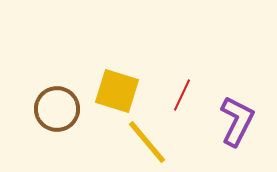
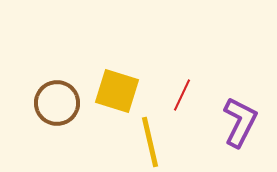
brown circle: moved 6 px up
purple L-shape: moved 3 px right, 1 px down
yellow line: moved 3 px right; rotated 27 degrees clockwise
